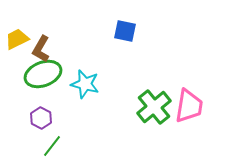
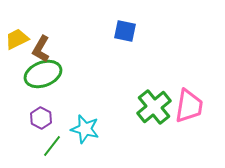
cyan star: moved 45 px down
